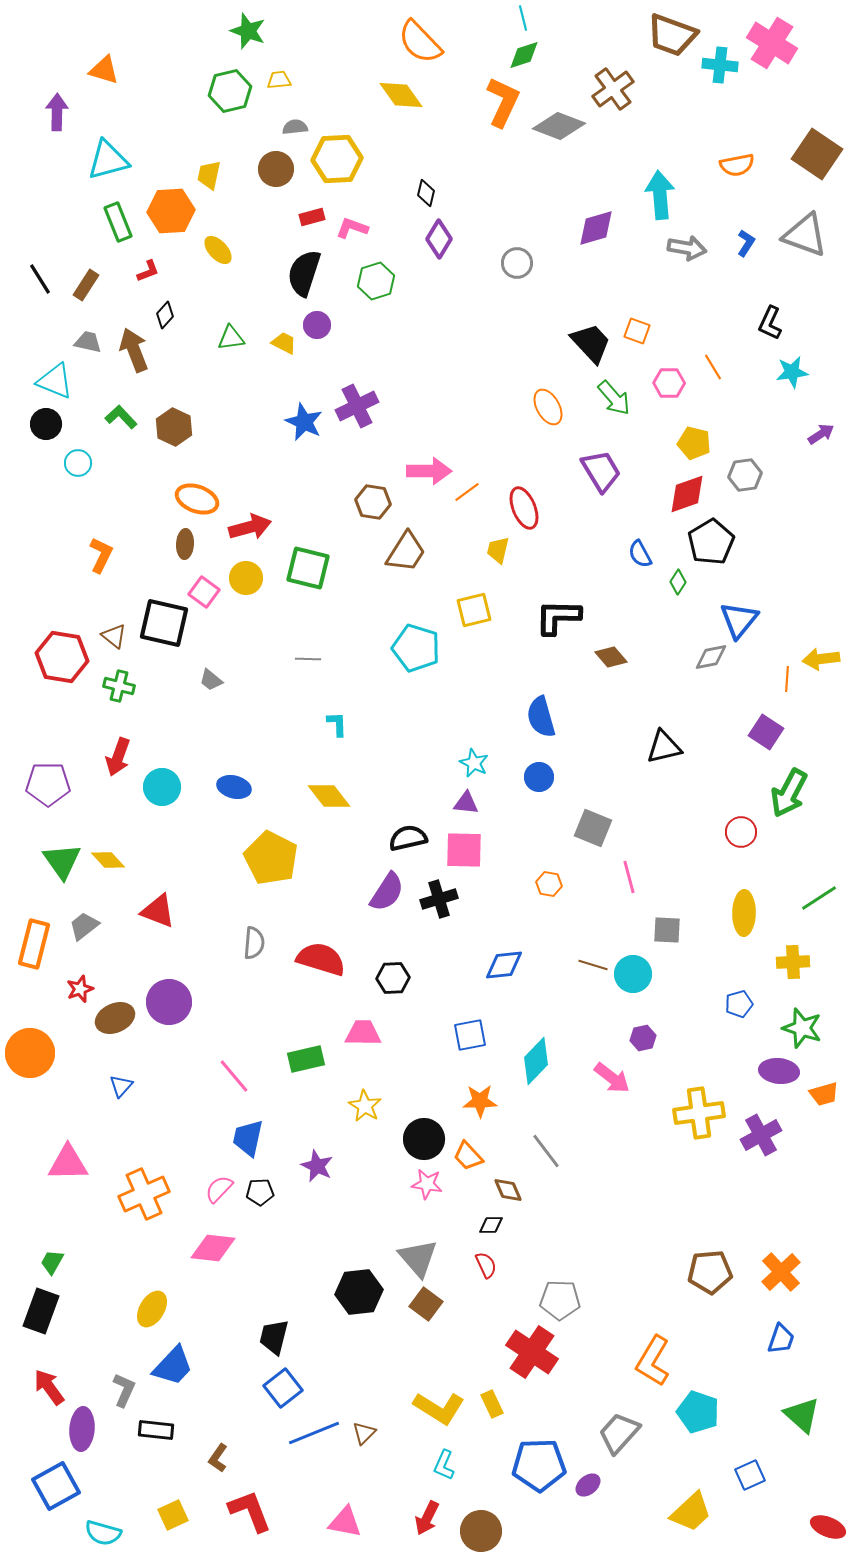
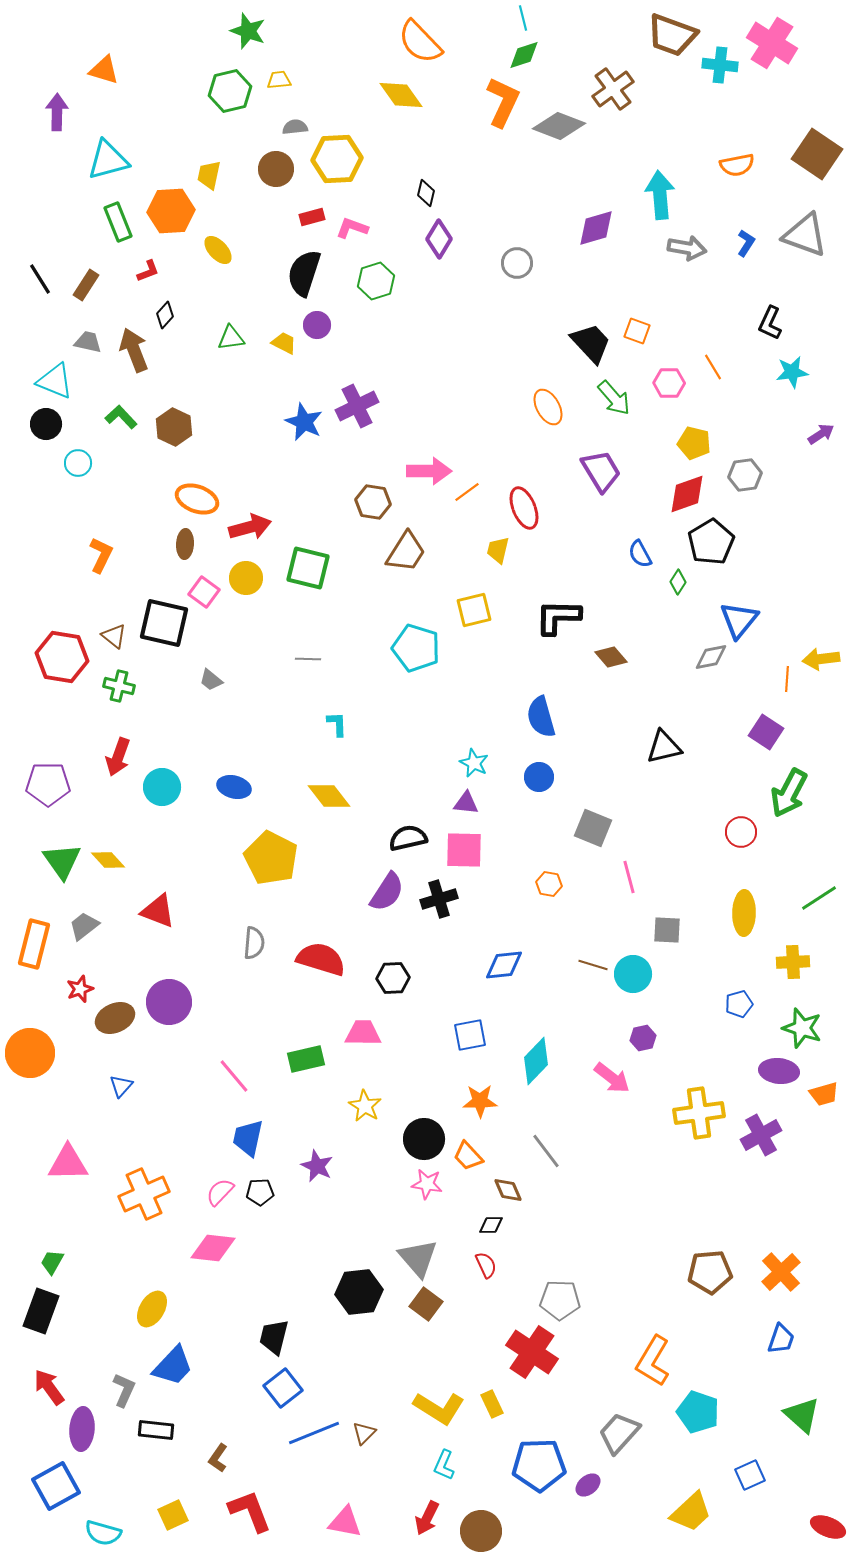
pink semicircle at (219, 1189): moved 1 px right, 3 px down
